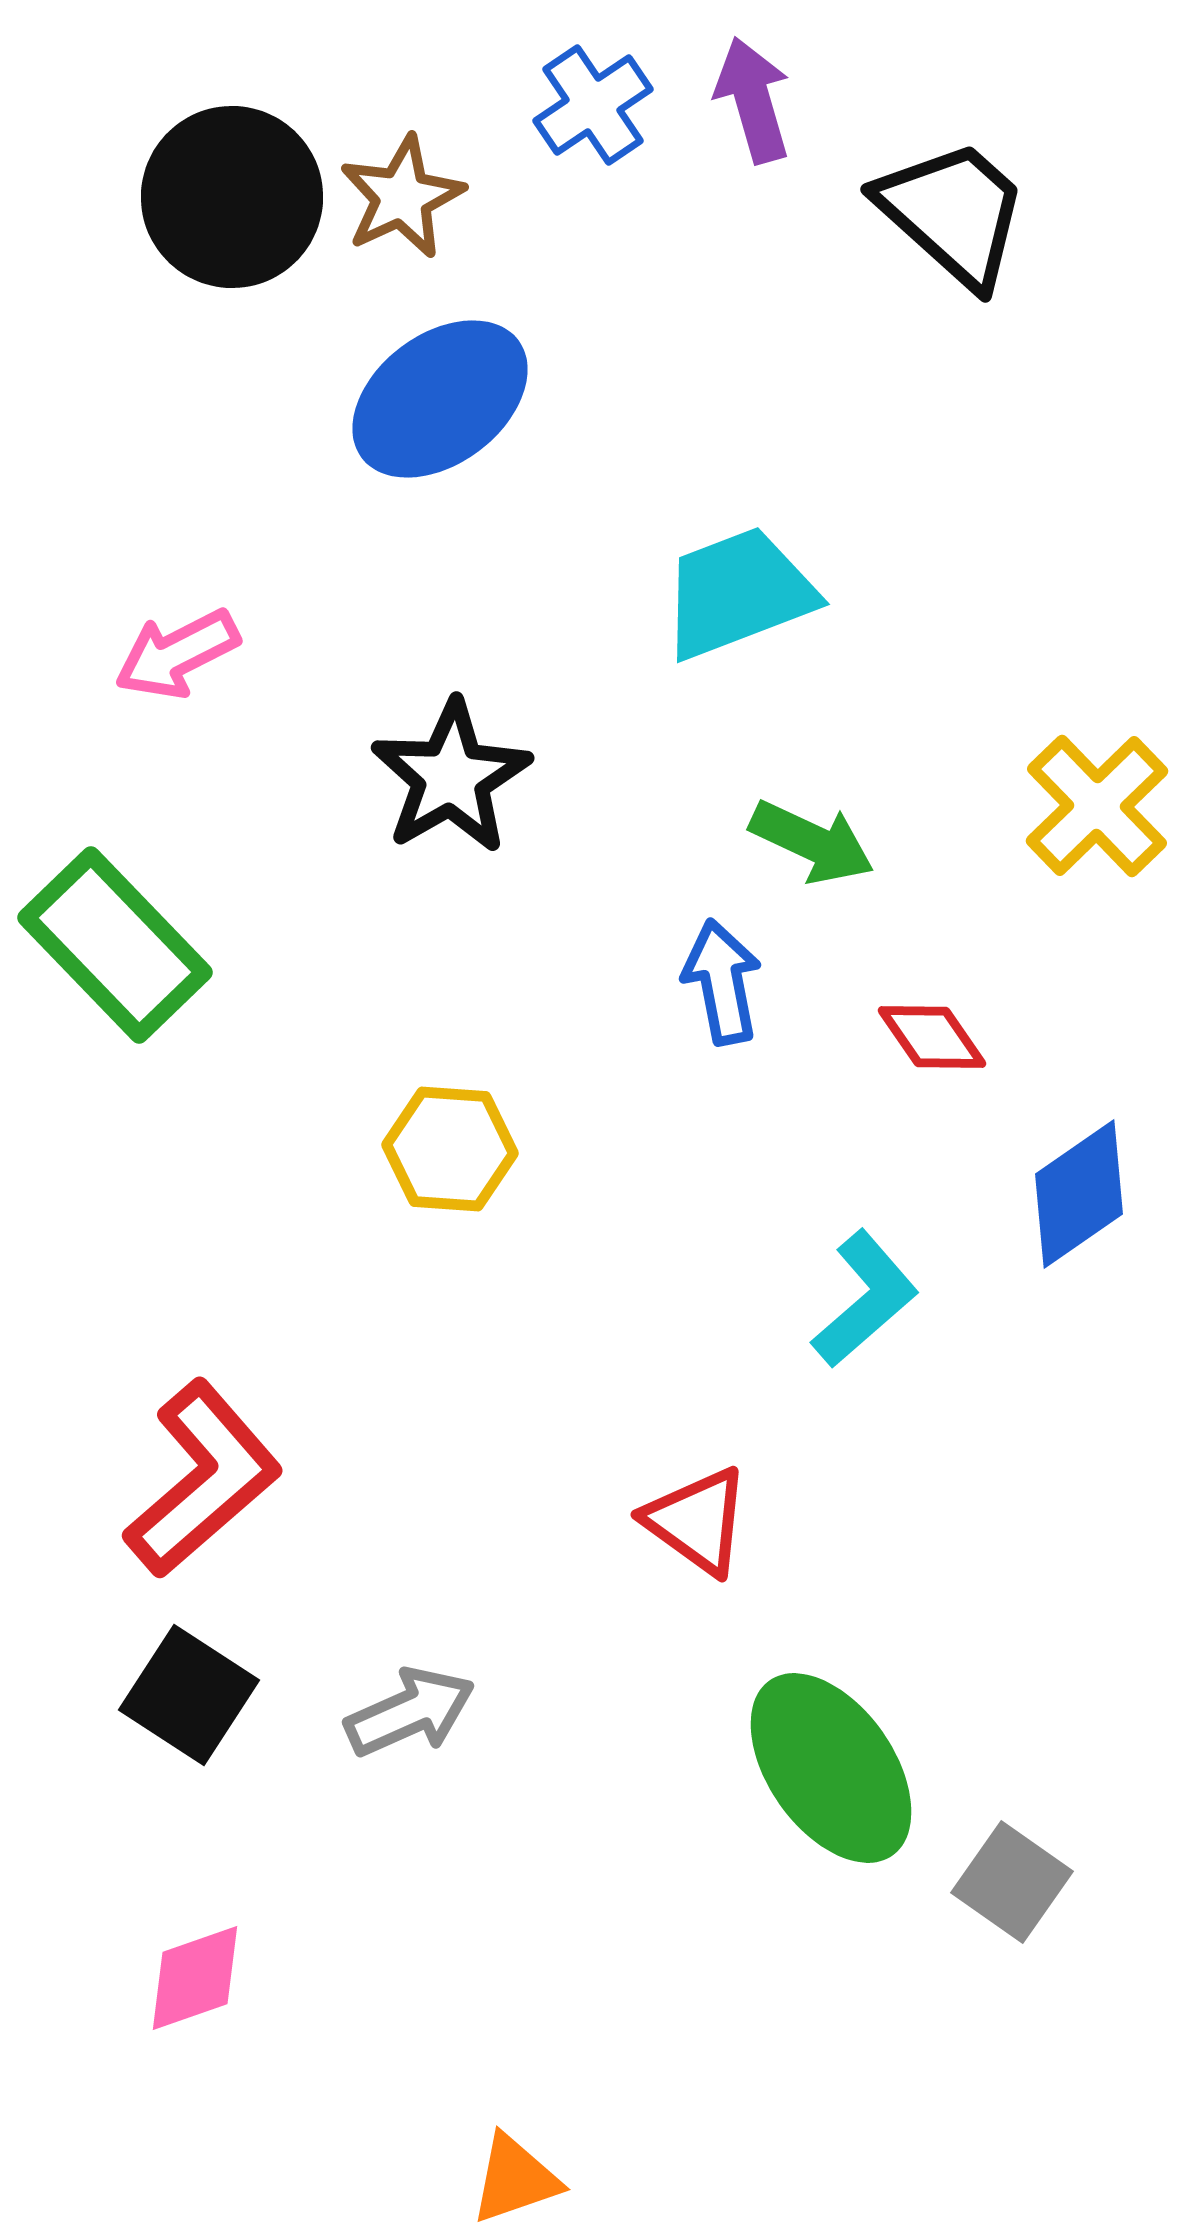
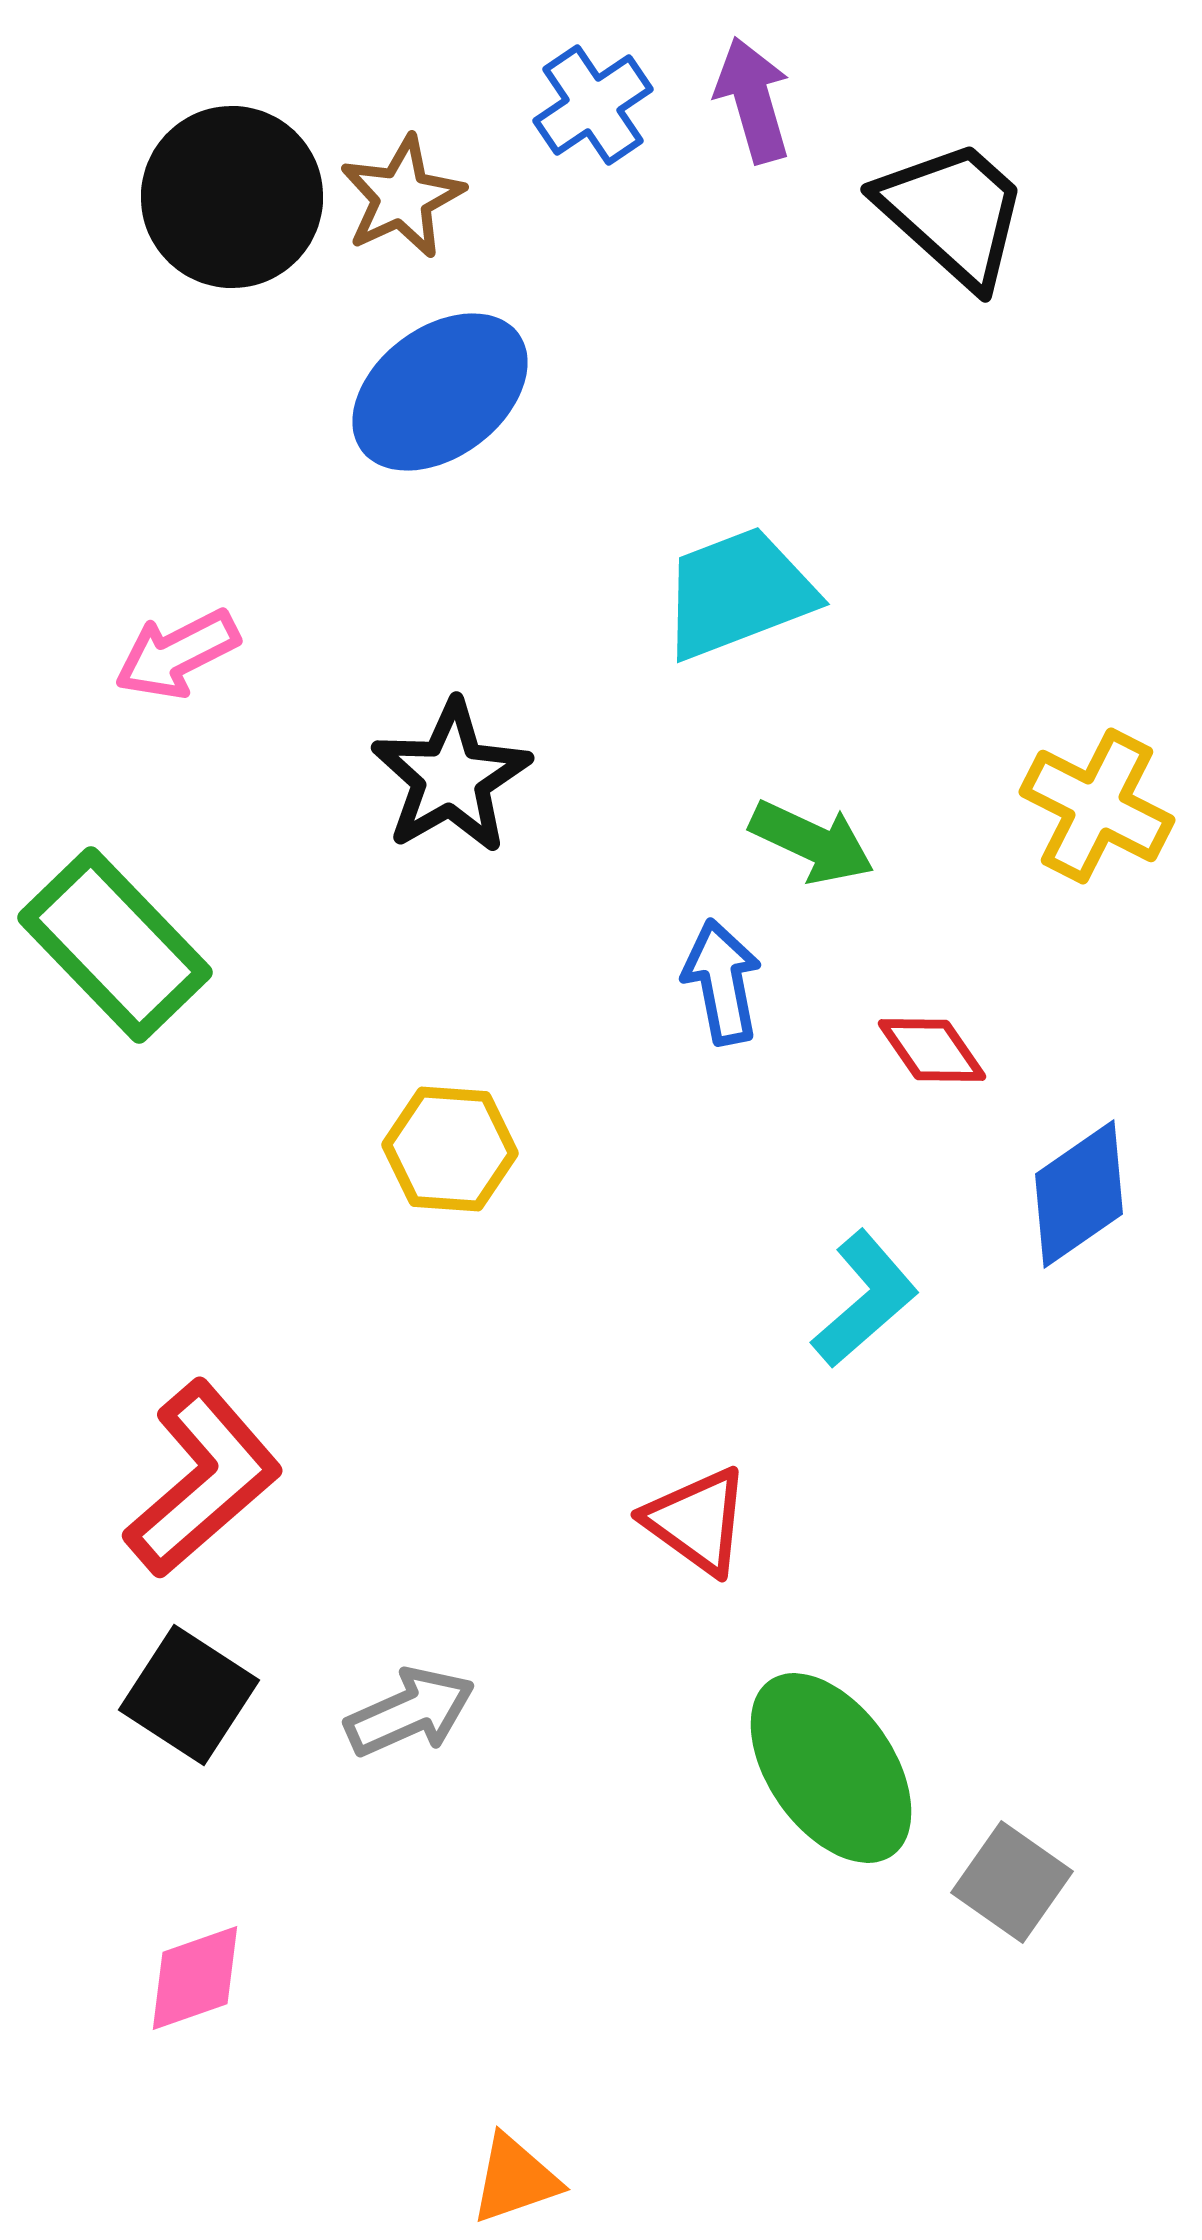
blue ellipse: moved 7 px up
yellow cross: rotated 19 degrees counterclockwise
red diamond: moved 13 px down
